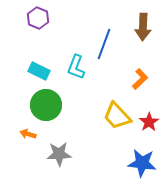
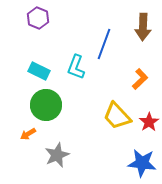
orange arrow: rotated 49 degrees counterclockwise
gray star: moved 2 px left, 1 px down; rotated 20 degrees counterclockwise
